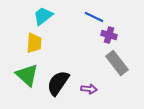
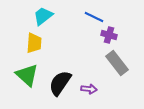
black semicircle: moved 2 px right
